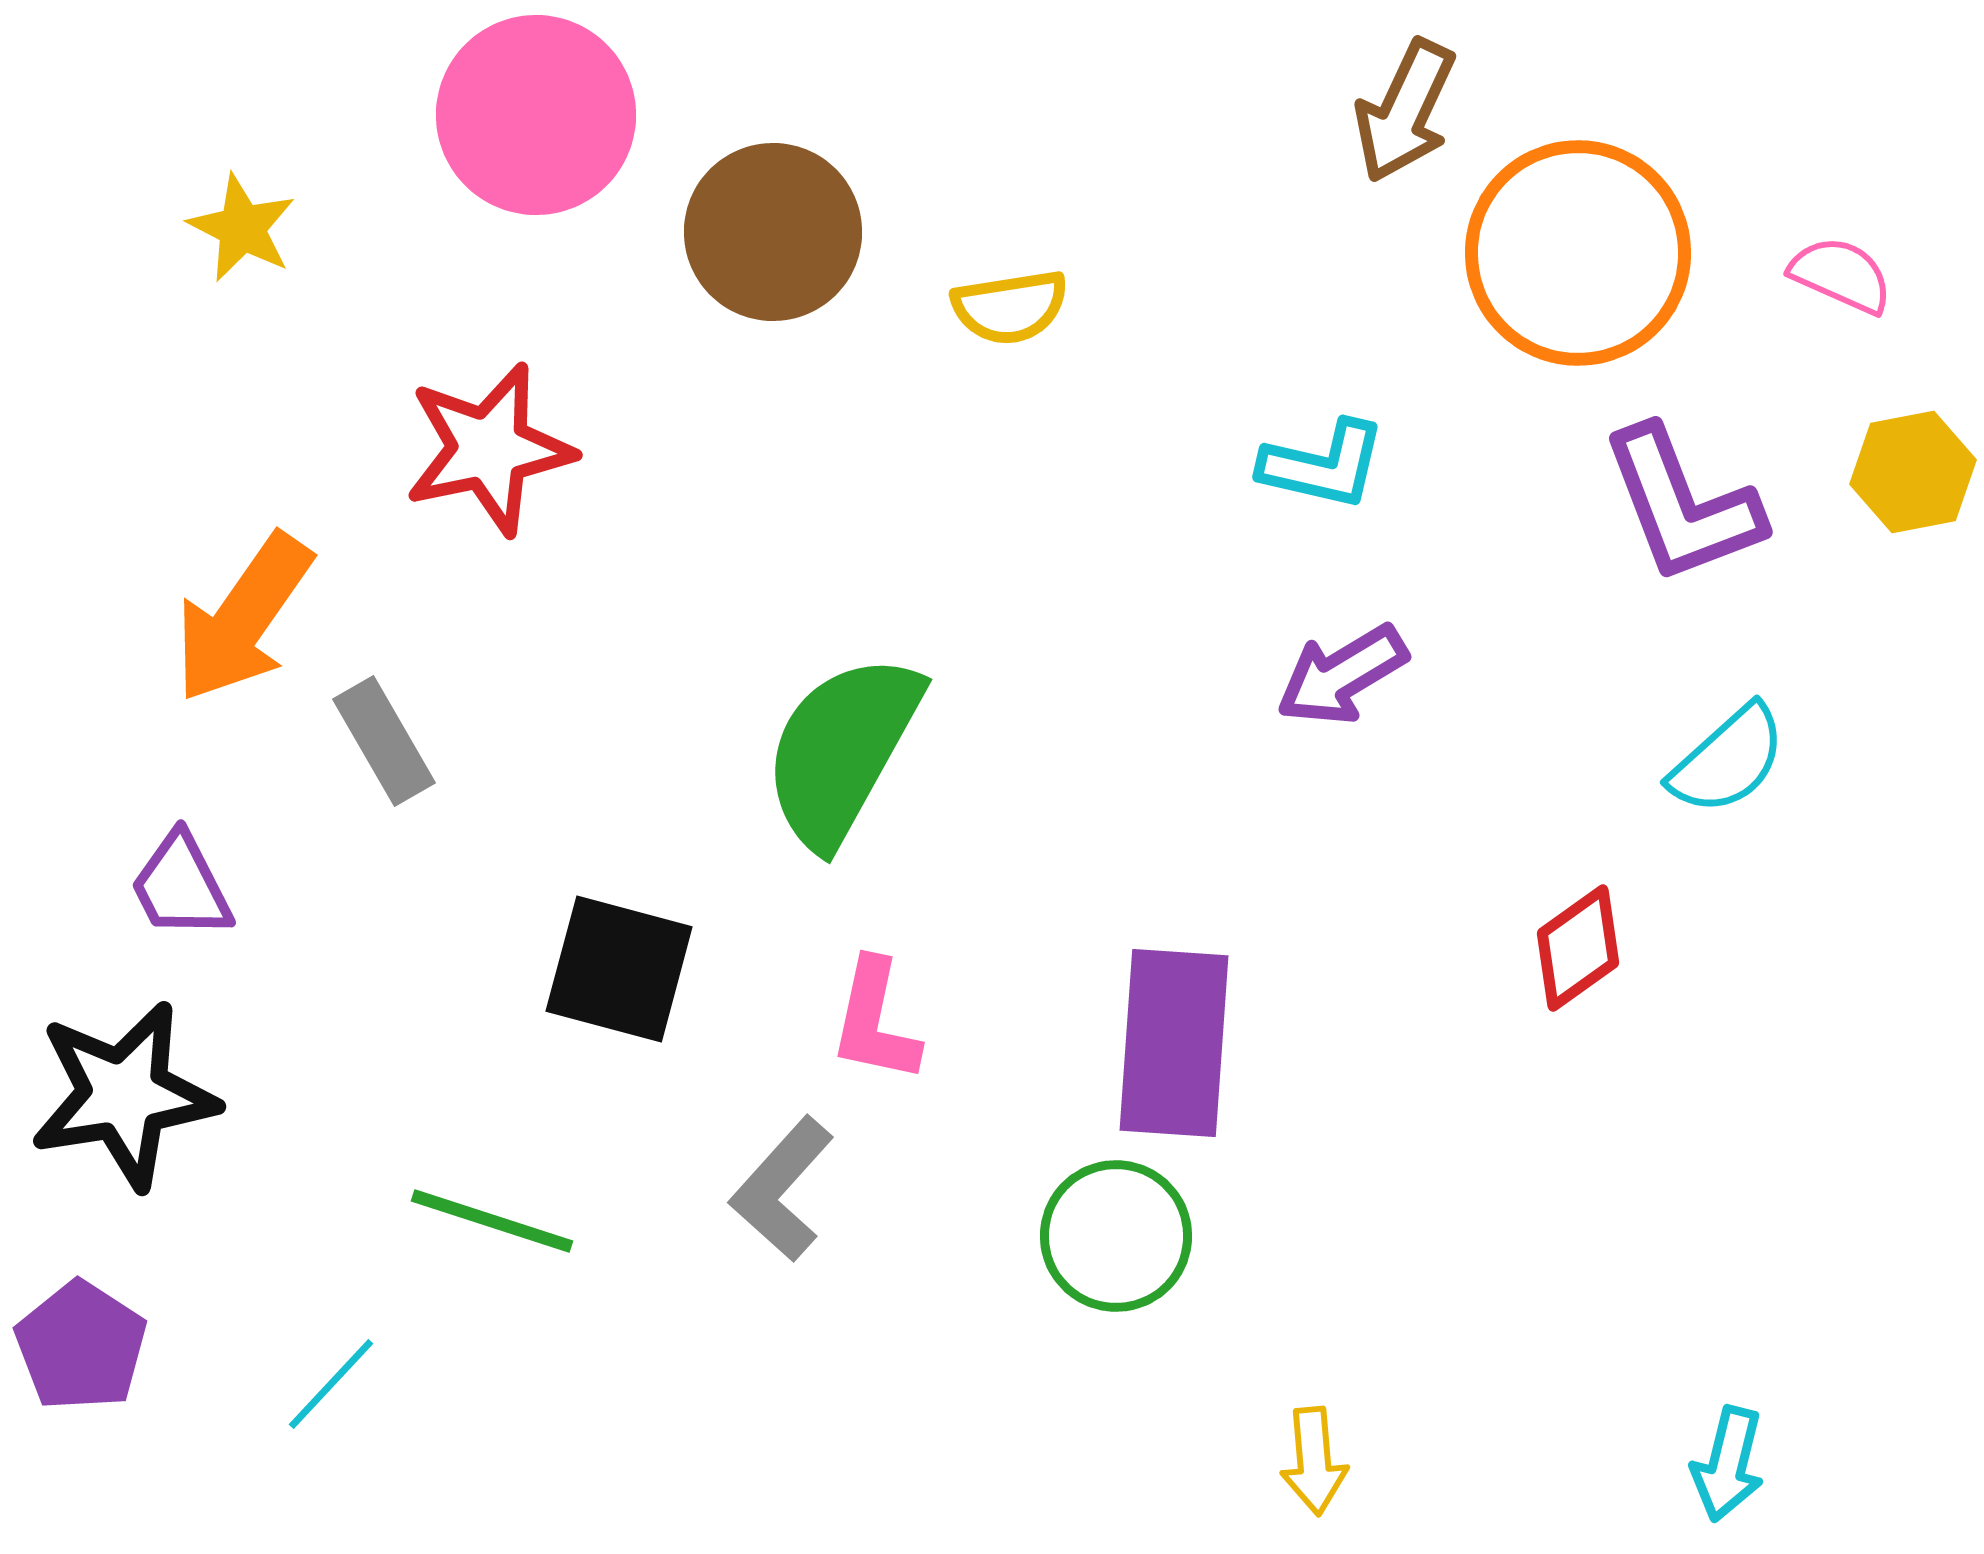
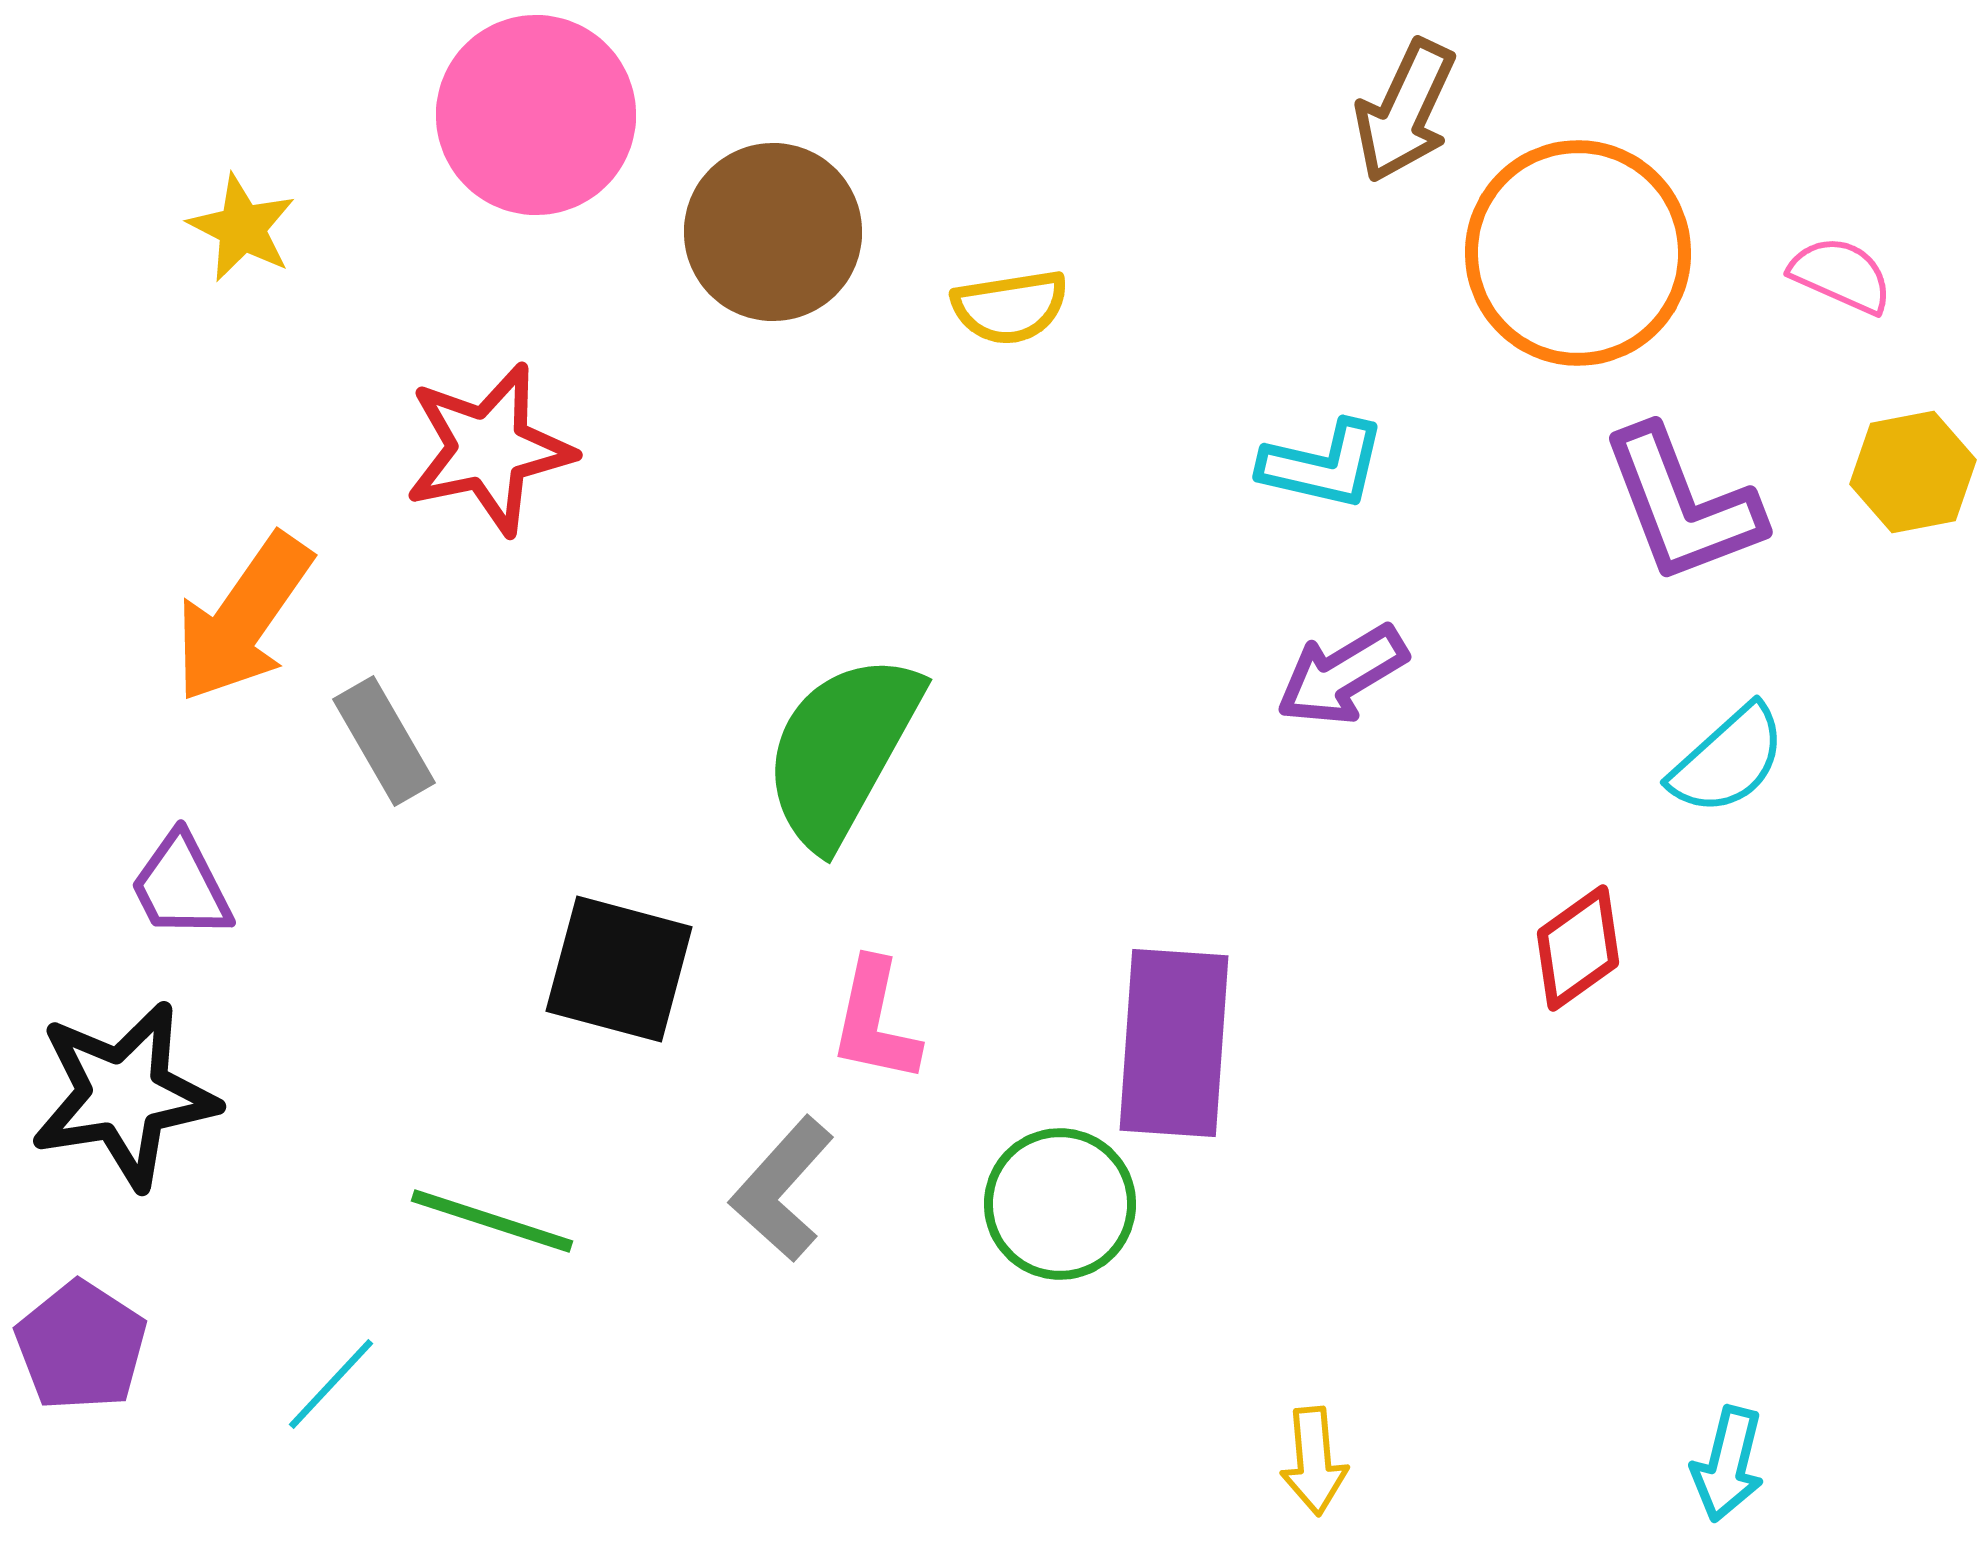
green circle: moved 56 px left, 32 px up
